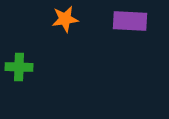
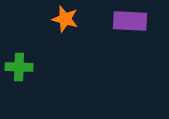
orange star: rotated 24 degrees clockwise
